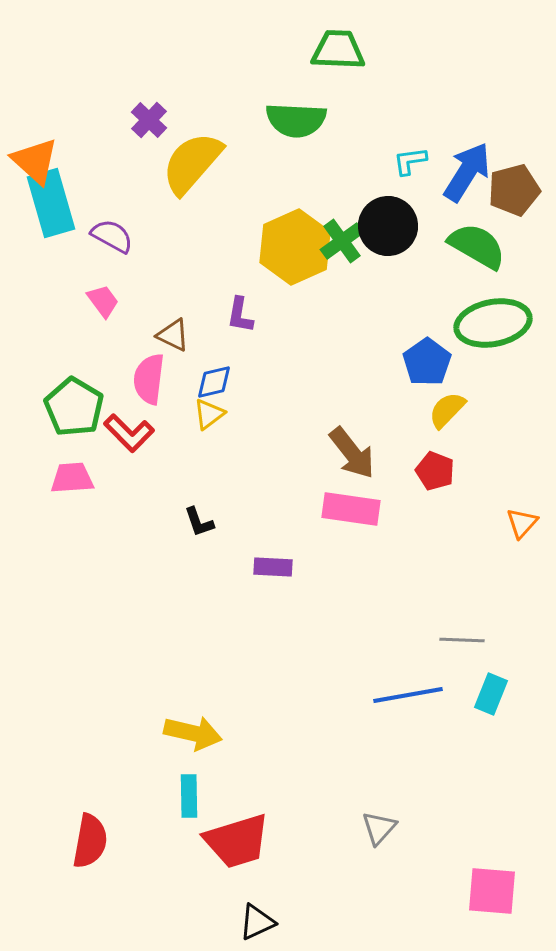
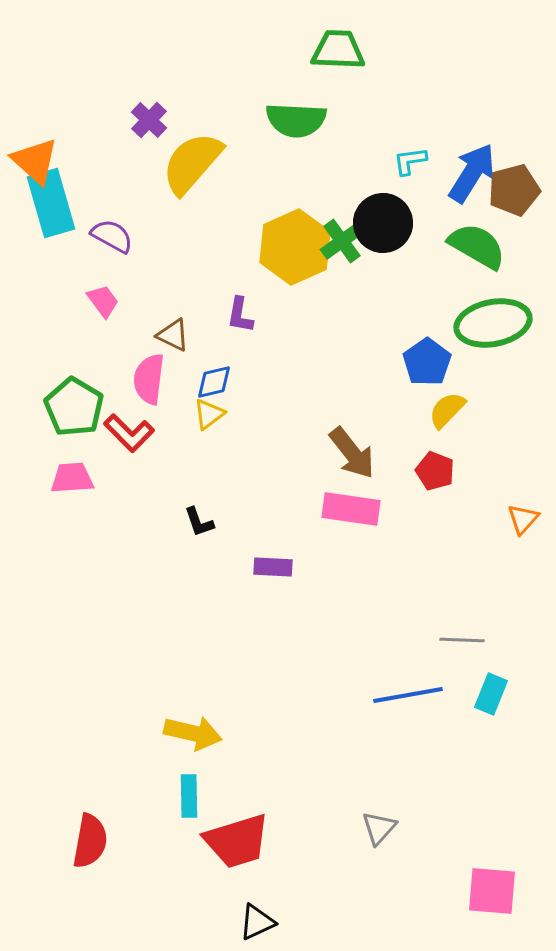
blue arrow at (467, 172): moved 5 px right, 1 px down
black circle at (388, 226): moved 5 px left, 3 px up
orange triangle at (522, 523): moved 1 px right, 4 px up
